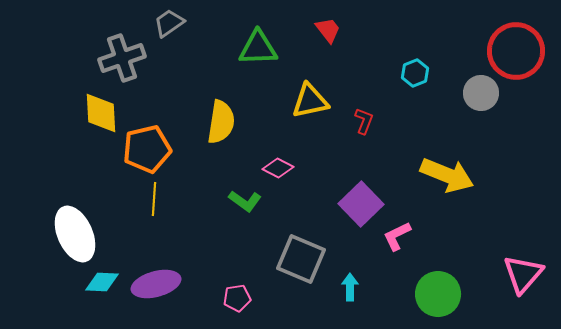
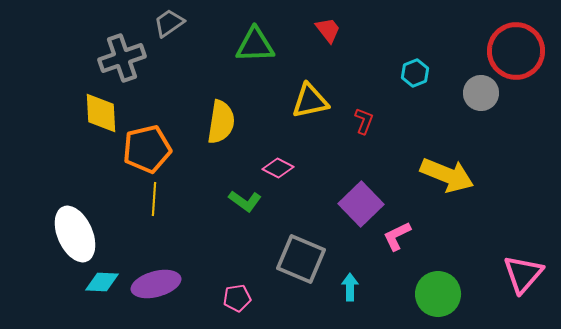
green triangle: moved 3 px left, 3 px up
